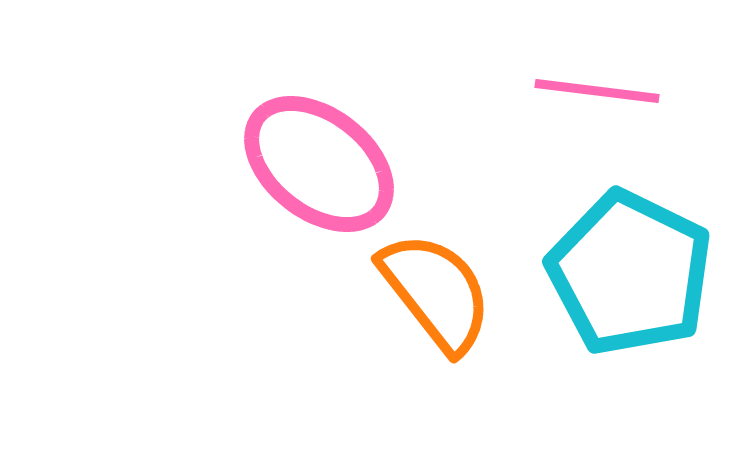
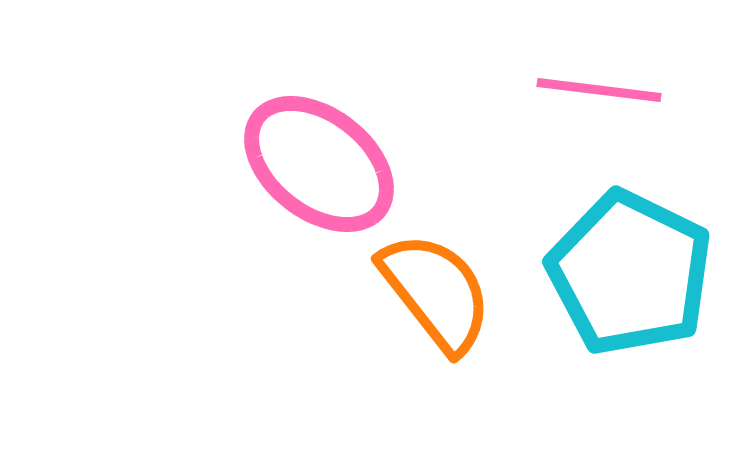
pink line: moved 2 px right, 1 px up
